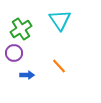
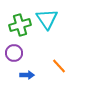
cyan triangle: moved 13 px left, 1 px up
green cross: moved 1 px left, 4 px up; rotated 15 degrees clockwise
